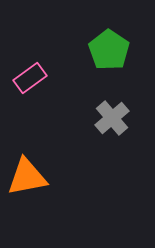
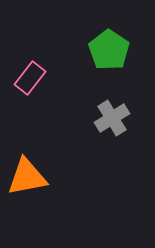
pink rectangle: rotated 16 degrees counterclockwise
gray cross: rotated 8 degrees clockwise
